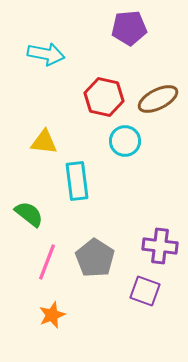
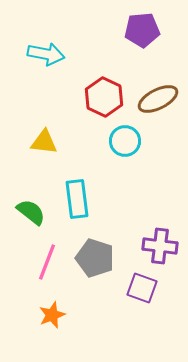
purple pentagon: moved 13 px right, 2 px down
red hexagon: rotated 12 degrees clockwise
cyan rectangle: moved 18 px down
green semicircle: moved 2 px right, 2 px up
gray pentagon: rotated 15 degrees counterclockwise
purple square: moved 3 px left, 3 px up
